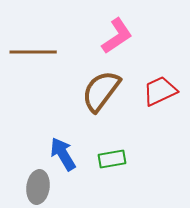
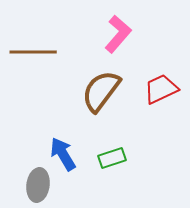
pink L-shape: moved 1 px right, 2 px up; rotated 15 degrees counterclockwise
red trapezoid: moved 1 px right, 2 px up
green rectangle: moved 1 px up; rotated 8 degrees counterclockwise
gray ellipse: moved 2 px up
